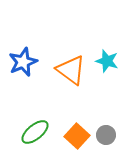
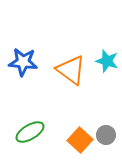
blue star: rotated 28 degrees clockwise
green ellipse: moved 5 px left; rotated 8 degrees clockwise
orange square: moved 3 px right, 4 px down
